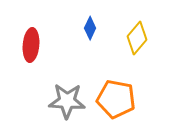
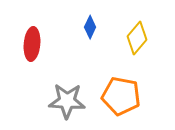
blue diamond: moved 1 px up
red ellipse: moved 1 px right, 1 px up
orange pentagon: moved 5 px right, 3 px up
